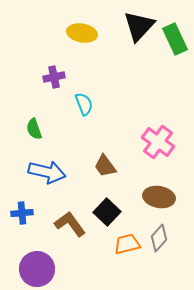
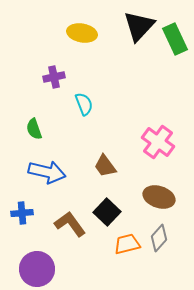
brown ellipse: rotated 8 degrees clockwise
